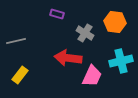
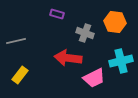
gray cross: rotated 12 degrees counterclockwise
pink trapezoid: moved 2 px right, 2 px down; rotated 40 degrees clockwise
